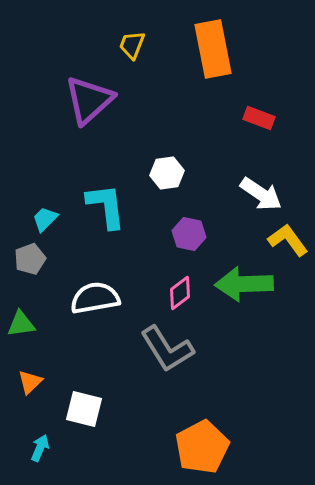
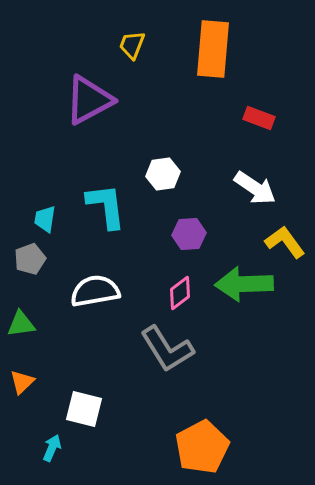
orange rectangle: rotated 16 degrees clockwise
purple triangle: rotated 14 degrees clockwise
white hexagon: moved 4 px left, 1 px down
white arrow: moved 6 px left, 6 px up
cyan trapezoid: rotated 36 degrees counterclockwise
purple hexagon: rotated 16 degrees counterclockwise
yellow L-shape: moved 3 px left, 2 px down
white semicircle: moved 7 px up
orange triangle: moved 8 px left
cyan arrow: moved 12 px right
